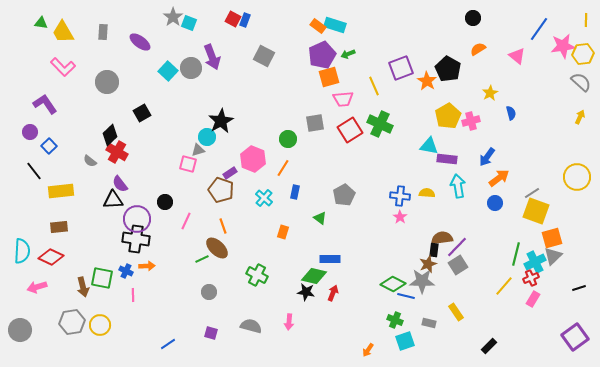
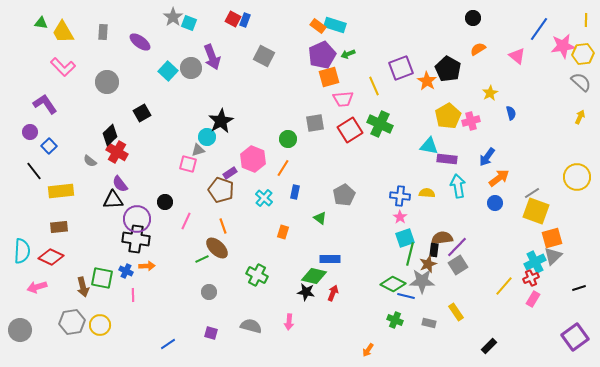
green line at (516, 254): moved 106 px left
cyan square at (405, 341): moved 103 px up
